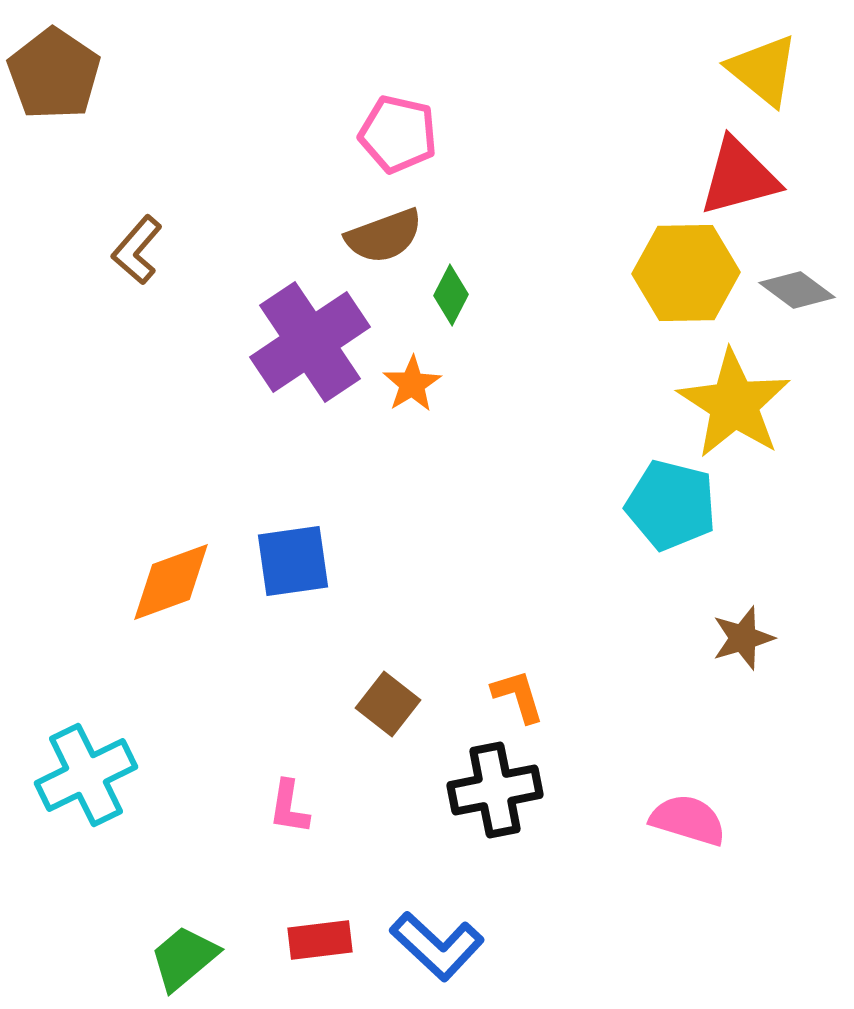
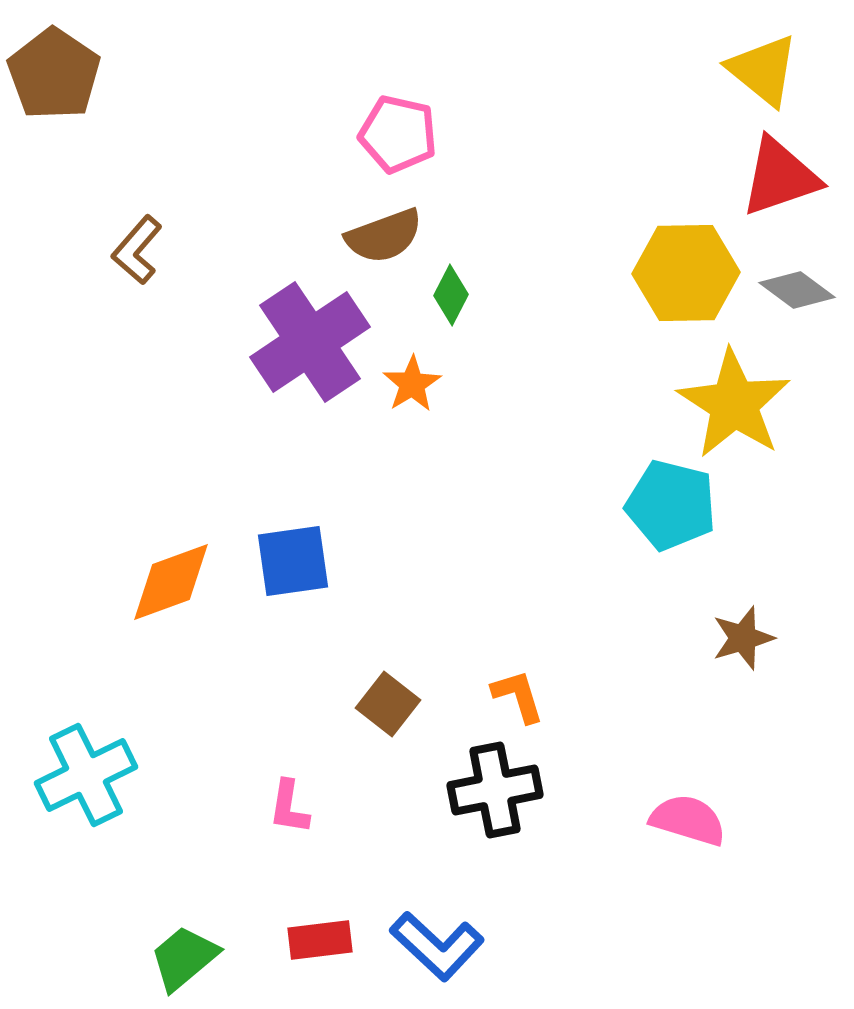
red triangle: moved 41 px right; rotated 4 degrees counterclockwise
